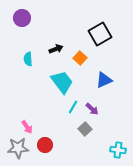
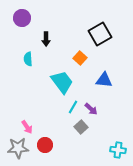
black arrow: moved 10 px left, 10 px up; rotated 112 degrees clockwise
blue triangle: rotated 30 degrees clockwise
purple arrow: moved 1 px left
gray square: moved 4 px left, 2 px up
